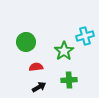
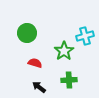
green circle: moved 1 px right, 9 px up
red semicircle: moved 1 px left, 4 px up; rotated 24 degrees clockwise
black arrow: rotated 112 degrees counterclockwise
